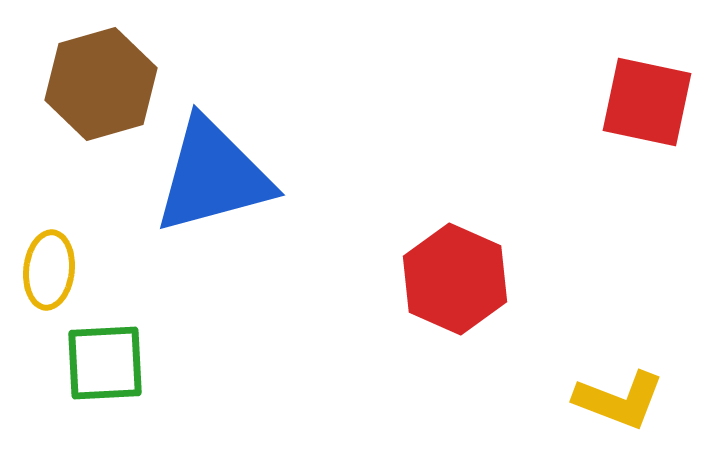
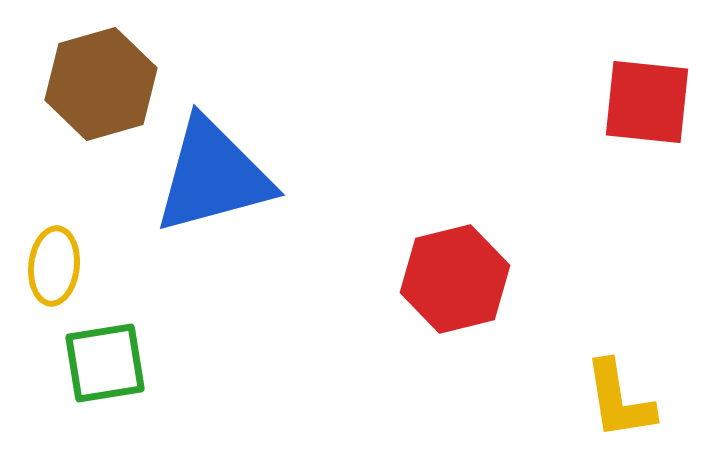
red square: rotated 6 degrees counterclockwise
yellow ellipse: moved 5 px right, 4 px up
red hexagon: rotated 22 degrees clockwise
green square: rotated 6 degrees counterclockwise
yellow L-shape: rotated 60 degrees clockwise
